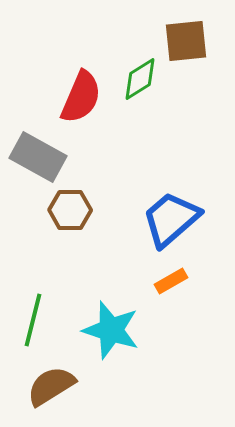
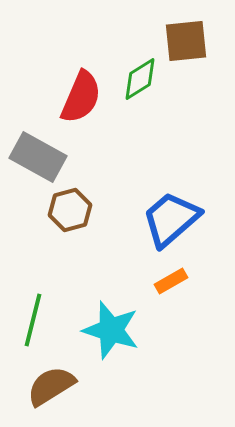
brown hexagon: rotated 15 degrees counterclockwise
